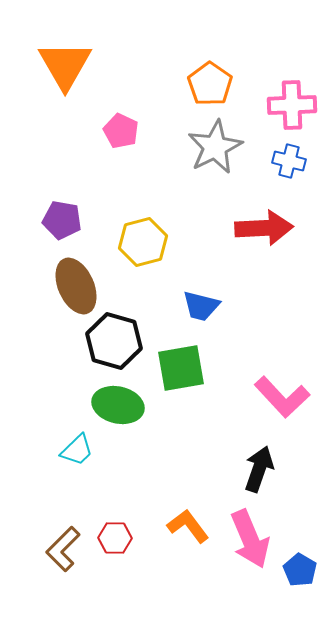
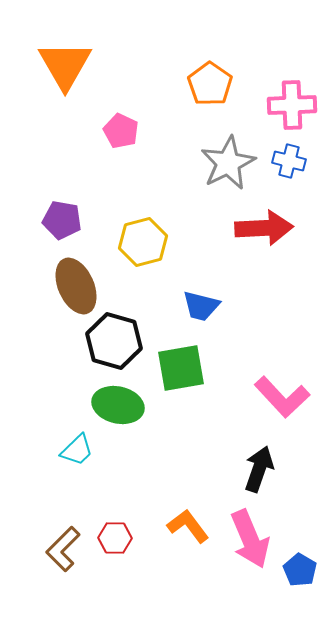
gray star: moved 13 px right, 16 px down
